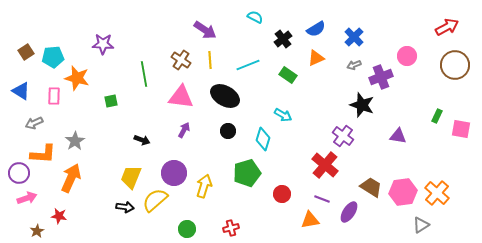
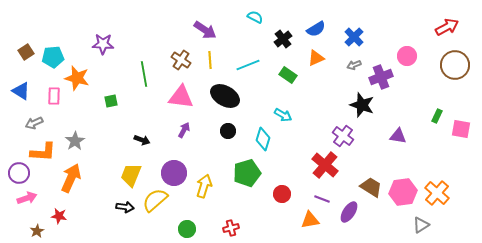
orange L-shape at (43, 154): moved 2 px up
yellow trapezoid at (131, 177): moved 2 px up
